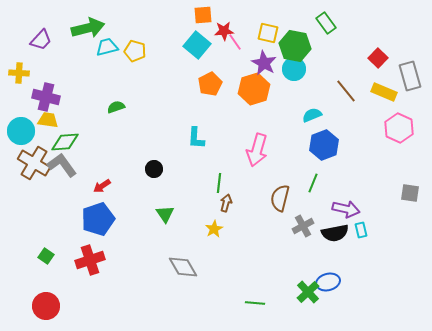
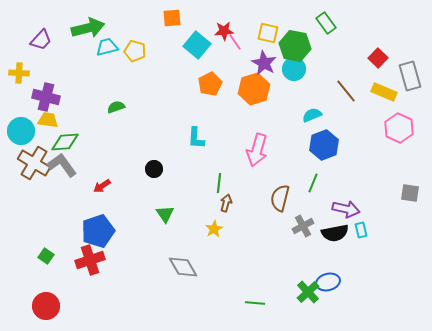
orange square at (203, 15): moved 31 px left, 3 px down
blue pentagon at (98, 219): moved 12 px down
